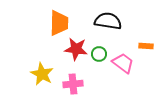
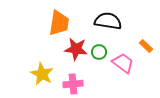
orange trapezoid: rotated 8 degrees clockwise
orange rectangle: rotated 40 degrees clockwise
green circle: moved 2 px up
